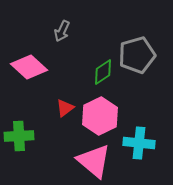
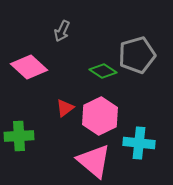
green diamond: moved 1 px up; rotated 68 degrees clockwise
